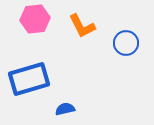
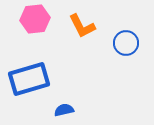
blue semicircle: moved 1 px left, 1 px down
